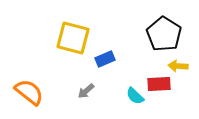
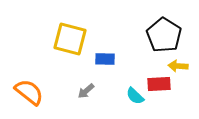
black pentagon: moved 1 px down
yellow square: moved 3 px left, 1 px down
blue rectangle: rotated 24 degrees clockwise
